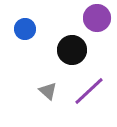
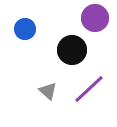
purple circle: moved 2 px left
purple line: moved 2 px up
